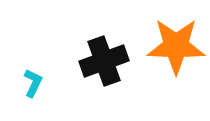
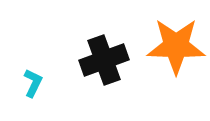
black cross: moved 1 px up
